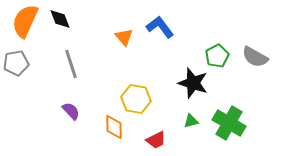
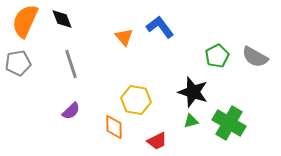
black diamond: moved 2 px right
gray pentagon: moved 2 px right
black star: moved 9 px down
yellow hexagon: moved 1 px down
purple semicircle: rotated 90 degrees clockwise
red trapezoid: moved 1 px right, 1 px down
